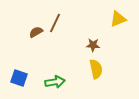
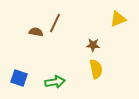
brown semicircle: rotated 40 degrees clockwise
